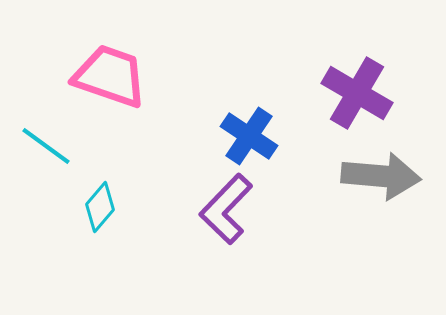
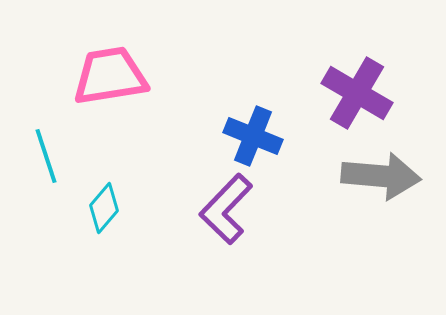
pink trapezoid: rotated 28 degrees counterclockwise
blue cross: moved 4 px right; rotated 12 degrees counterclockwise
cyan line: moved 10 px down; rotated 36 degrees clockwise
cyan diamond: moved 4 px right, 1 px down
